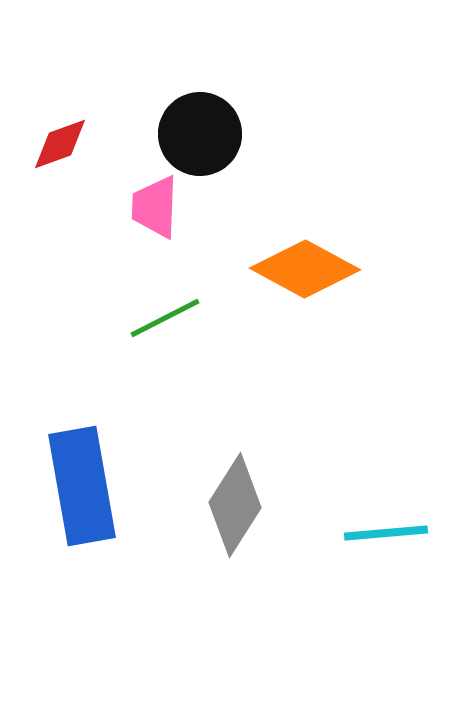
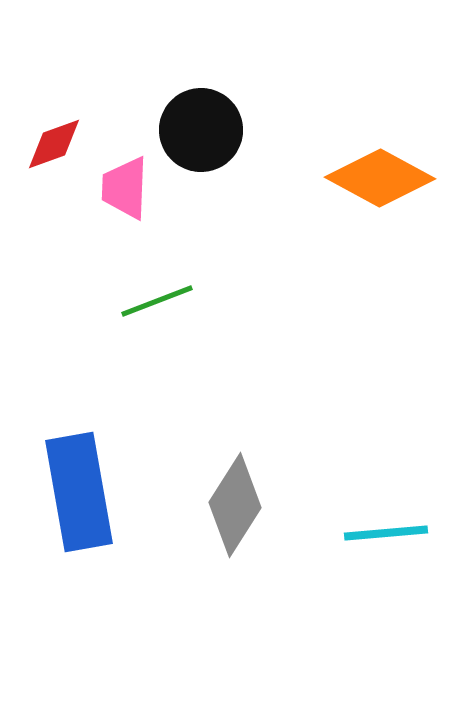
black circle: moved 1 px right, 4 px up
red diamond: moved 6 px left
pink trapezoid: moved 30 px left, 19 px up
orange diamond: moved 75 px right, 91 px up
green line: moved 8 px left, 17 px up; rotated 6 degrees clockwise
blue rectangle: moved 3 px left, 6 px down
